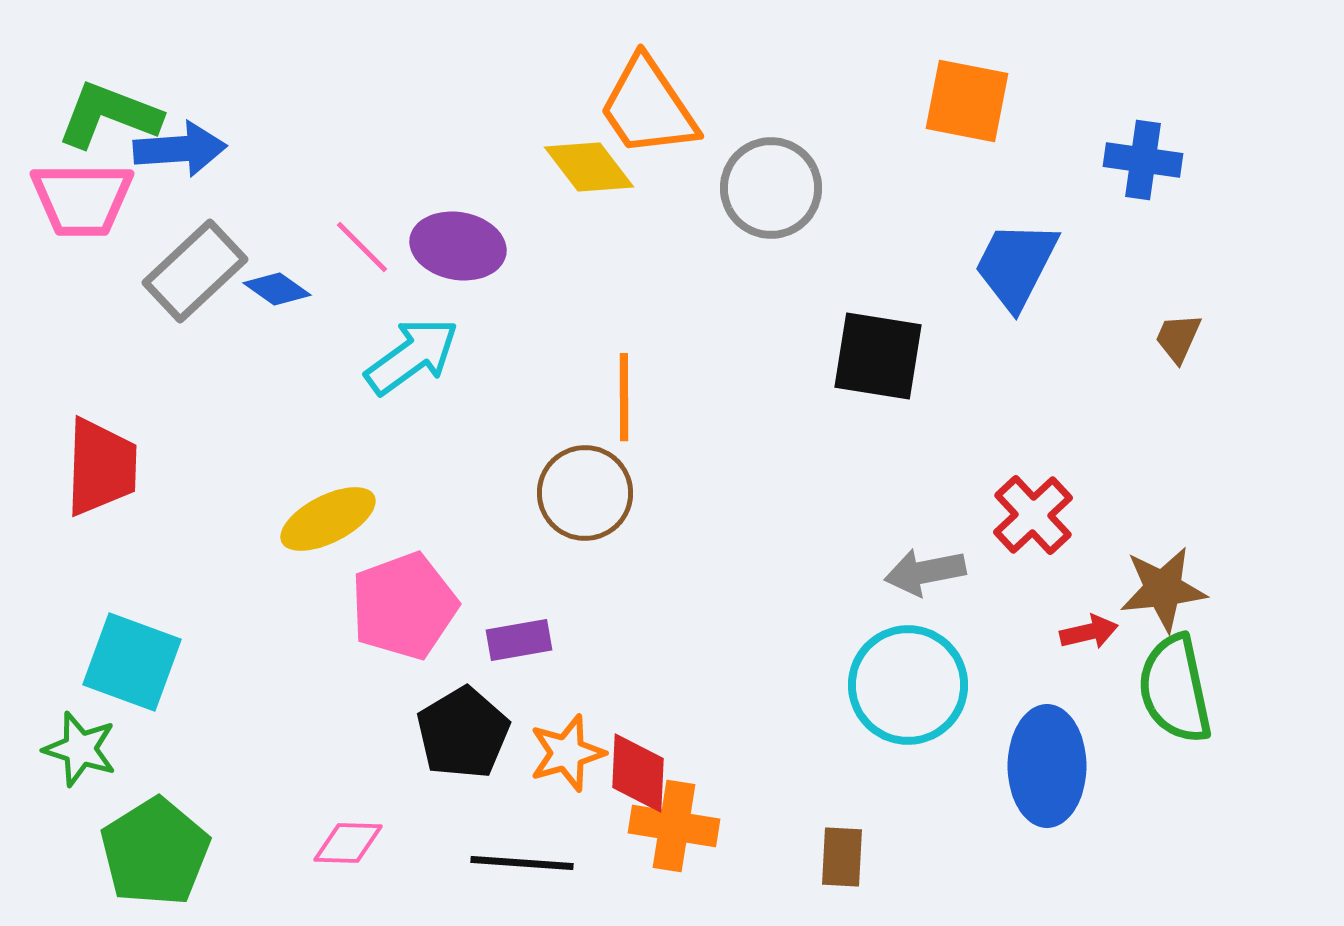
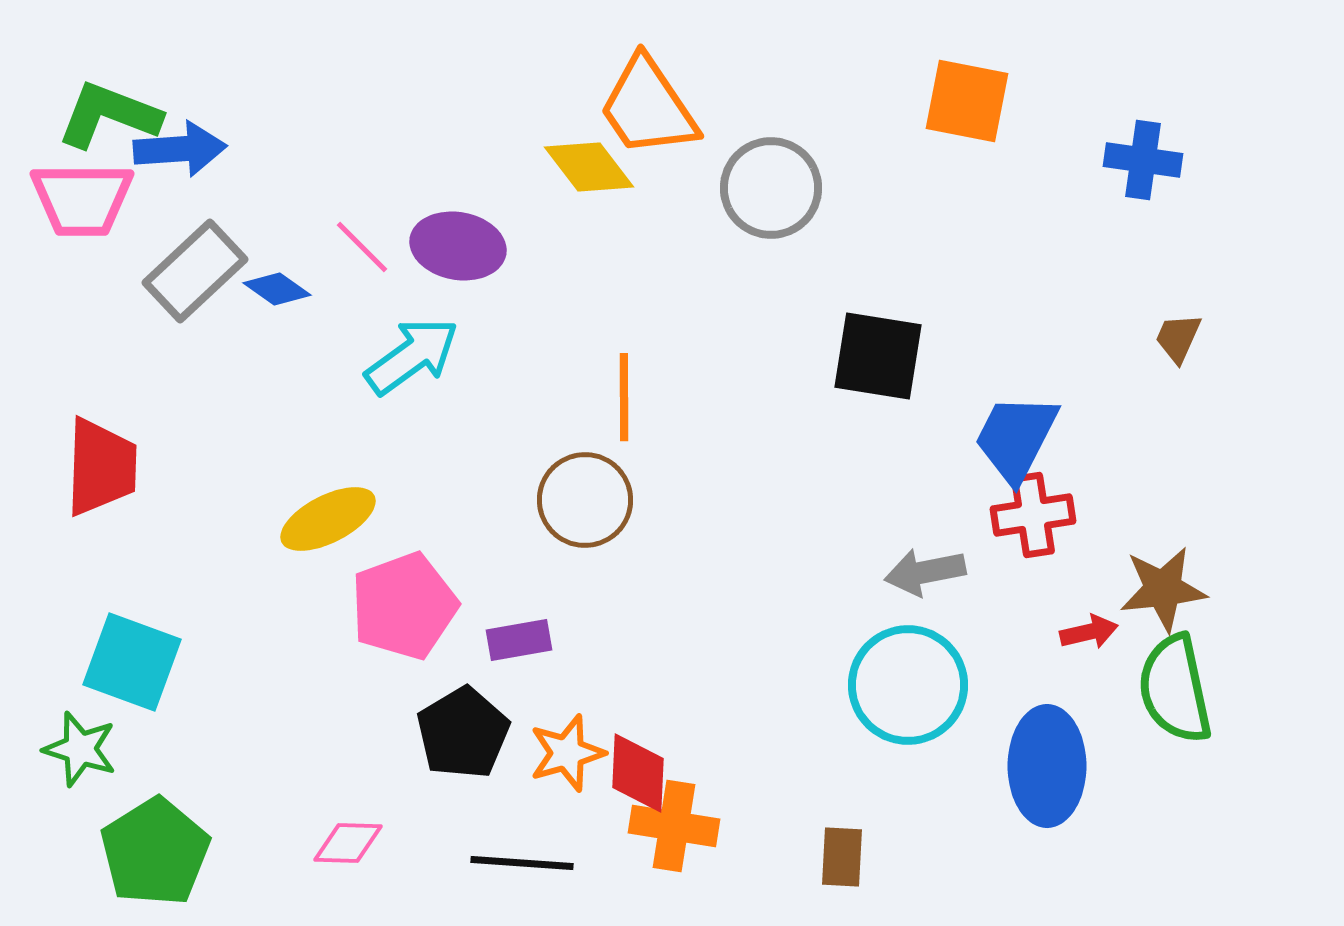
blue trapezoid: moved 173 px down
brown circle: moved 7 px down
red cross: rotated 34 degrees clockwise
